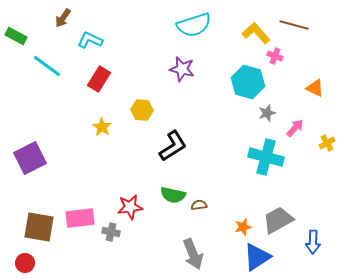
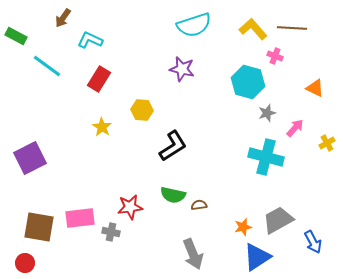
brown line: moved 2 px left, 3 px down; rotated 12 degrees counterclockwise
yellow L-shape: moved 3 px left, 4 px up
blue arrow: rotated 30 degrees counterclockwise
